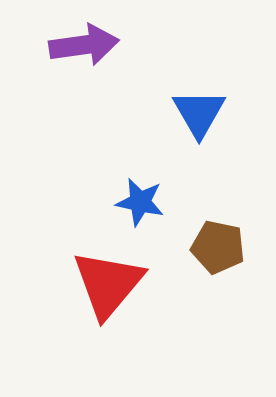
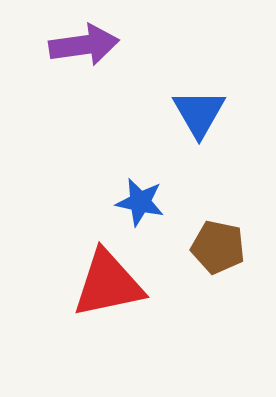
red triangle: rotated 38 degrees clockwise
